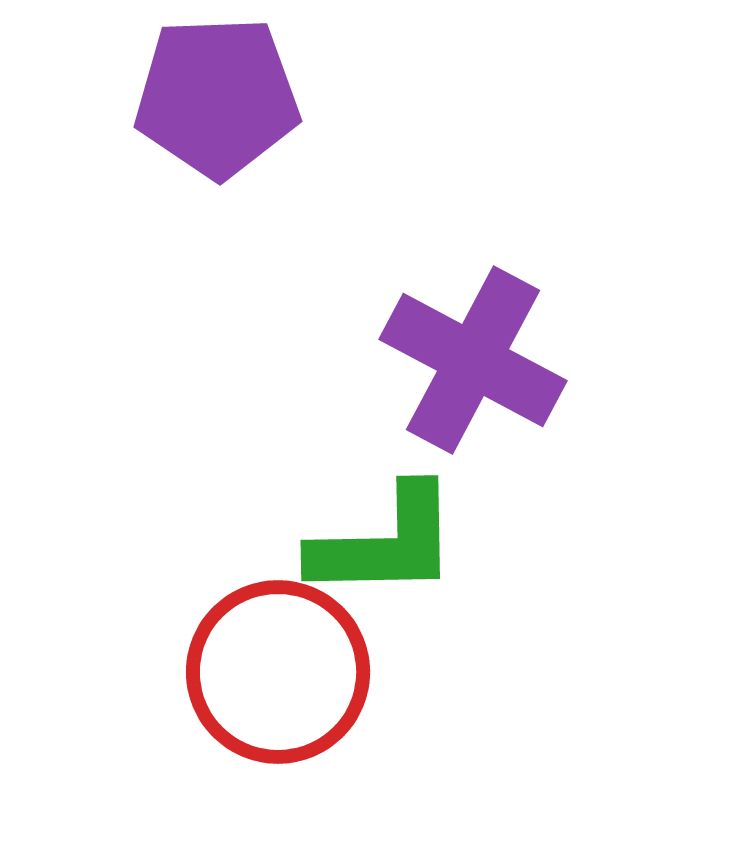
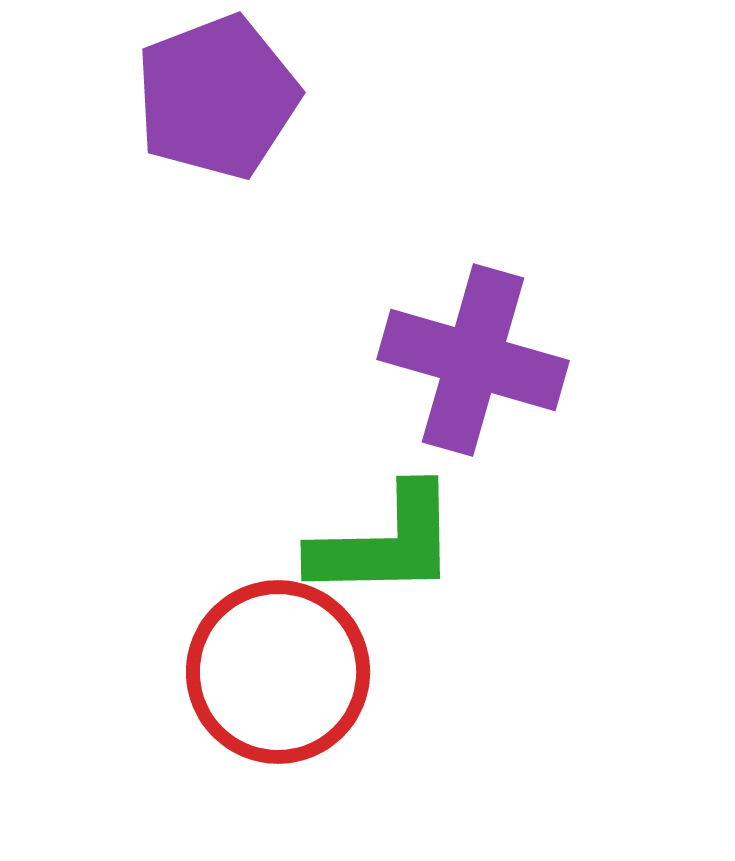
purple pentagon: rotated 19 degrees counterclockwise
purple cross: rotated 12 degrees counterclockwise
